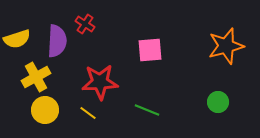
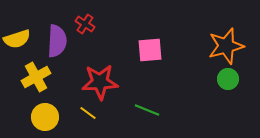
green circle: moved 10 px right, 23 px up
yellow circle: moved 7 px down
